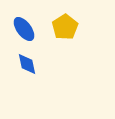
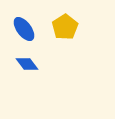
blue diamond: rotated 25 degrees counterclockwise
